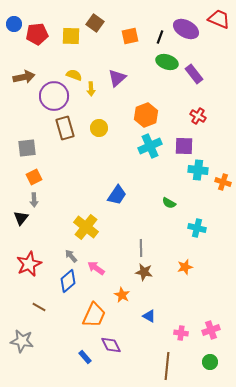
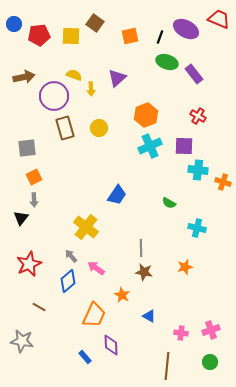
red pentagon at (37, 34): moved 2 px right, 1 px down
purple diamond at (111, 345): rotated 25 degrees clockwise
